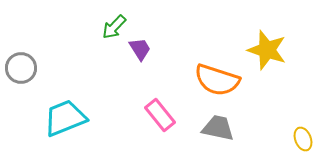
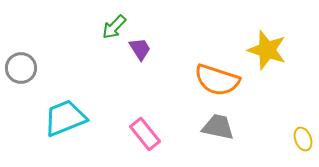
pink rectangle: moved 15 px left, 19 px down
gray trapezoid: moved 1 px up
